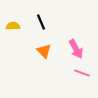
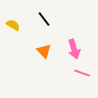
black line: moved 3 px right, 3 px up; rotated 14 degrees counterclockwise
yellow semicircle: moved 1 px up; rotated 32 degrees clockwise
pink arrow: moved 2 px left; rotated 12 degrees clockwise
